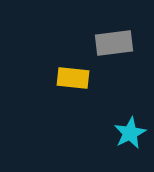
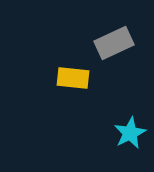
gray rectangle: rotated 18 degrees counterclockwise
